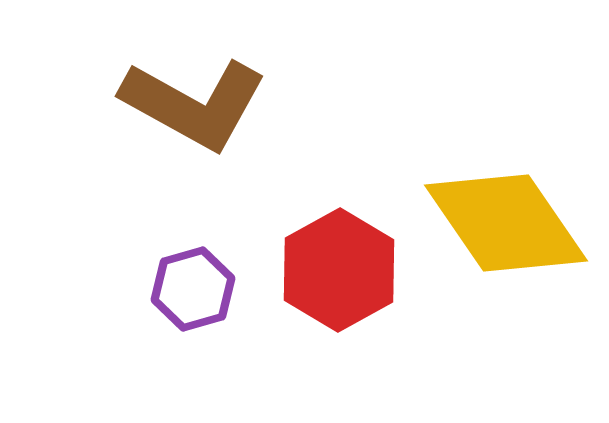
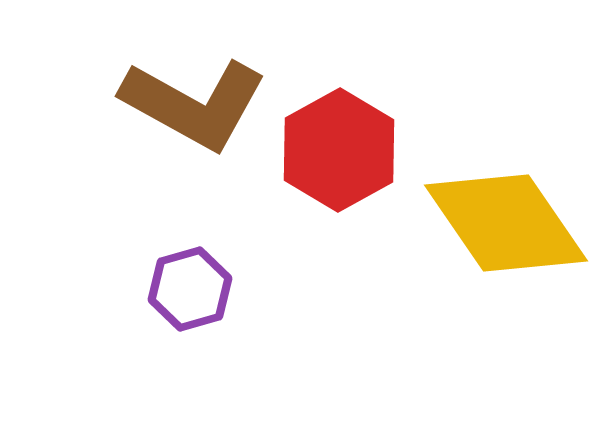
red hexagon: moved 120 px up
purple hexagon: moved 3 px left
